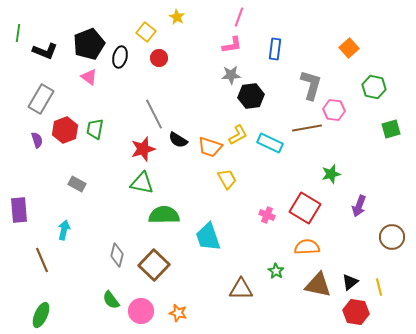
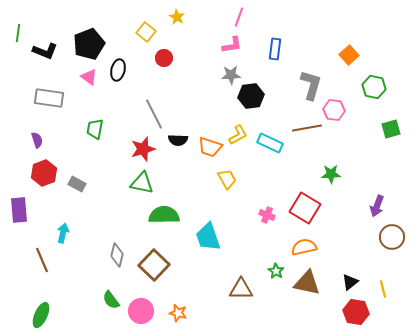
orange square at (349, 48): moved 7 px down
black ellipse at (120, 57): moved 2 px left, 13 px down
red circle at (159, 58): moved 5 px right
gray rectangle at (41, 99): moved 8 px right, 1 px up; rotated 68 degrees clockwise
red hexagon at (65, 130): moved 21 px left, 43 px down
black semicircle at (178, 140): rotated 30 degrees counterclockwise
green star at (331, 174): rotated 12 degrees clockwise
purple arrow at (359, 206): moved 18 px right
cyan arrow at (64, 230): moved 1 px left, 3 px down
orange semicircle at (307, 247): moved 3 px left; rotated 10 degrees counterclockwise
brown triangle at (318, 285): moved 11 px left, 2 px up
yellow line at (379, 287): moved 4 px right, 2 px down
